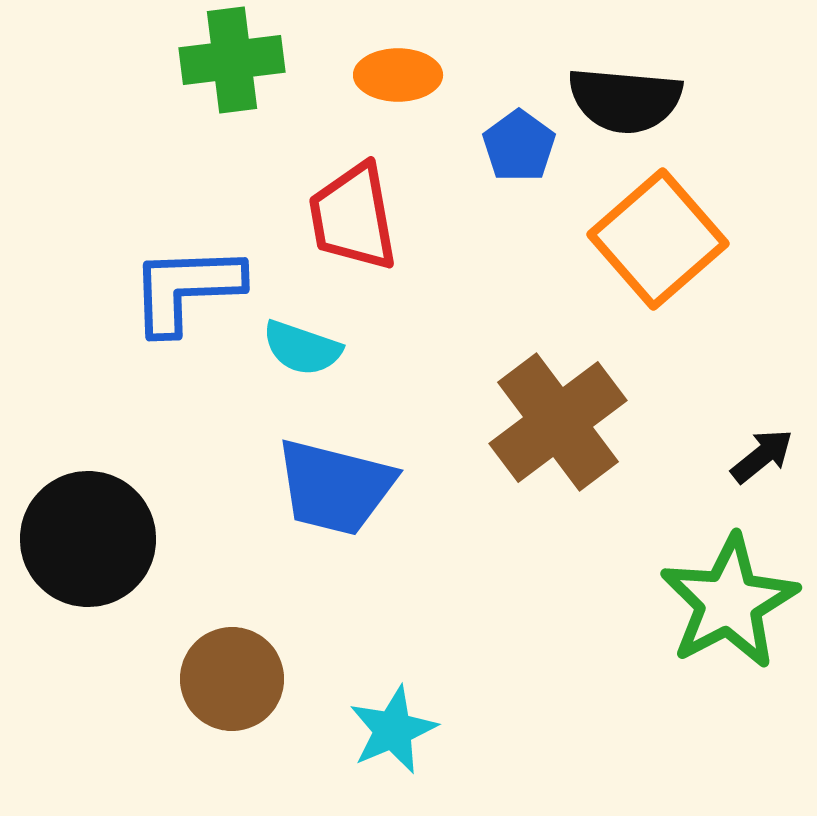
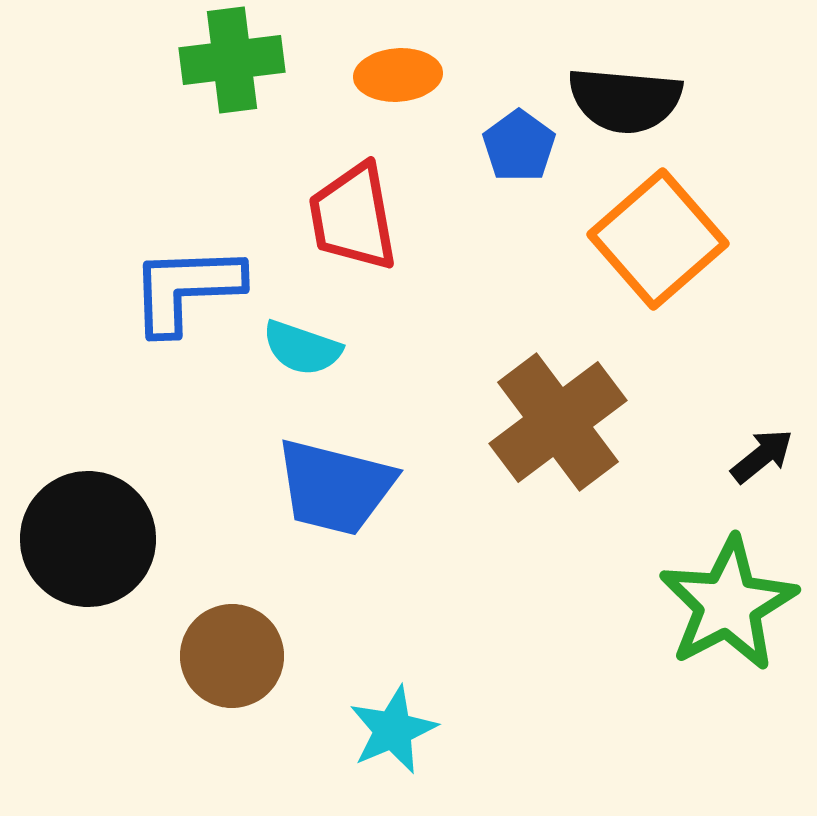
orange ellipse: rotated 4 degrees counterclockwise
green star: moved 1 px left, 2 px down
brown circle: moved 23 px up
